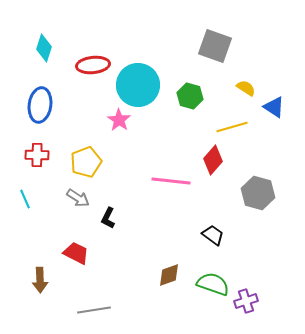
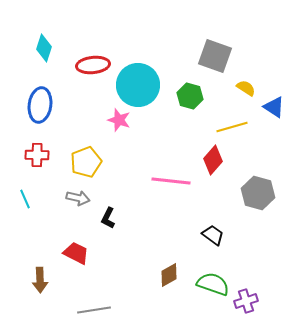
gray square: moved 10 px down
pink star: rotated 15 degrees counterclockwise
gray arrow: rotated 20 degrees counterclockwise
brown diamond: rotated 10 degrees counterclockwise
